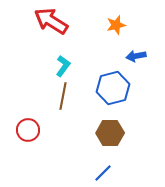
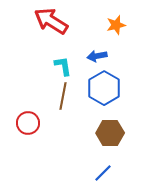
blue arrow: moved 39 px left
cyan L-shape: rotated 45 degrees counterclockwise
blue hexagon: moved 9 px left; rotated 16 degrees counterclockwise
red circle: moved 7 px up
